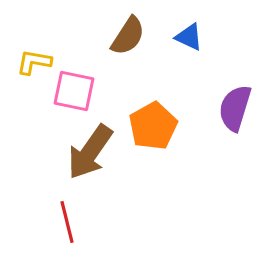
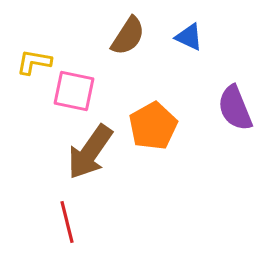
purple semicircle: rotated 39 degrees counterclockwise
